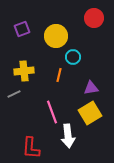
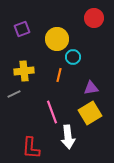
yellow circle: moved 1 px right, 3 px down
white arrow: moved 1 px down
